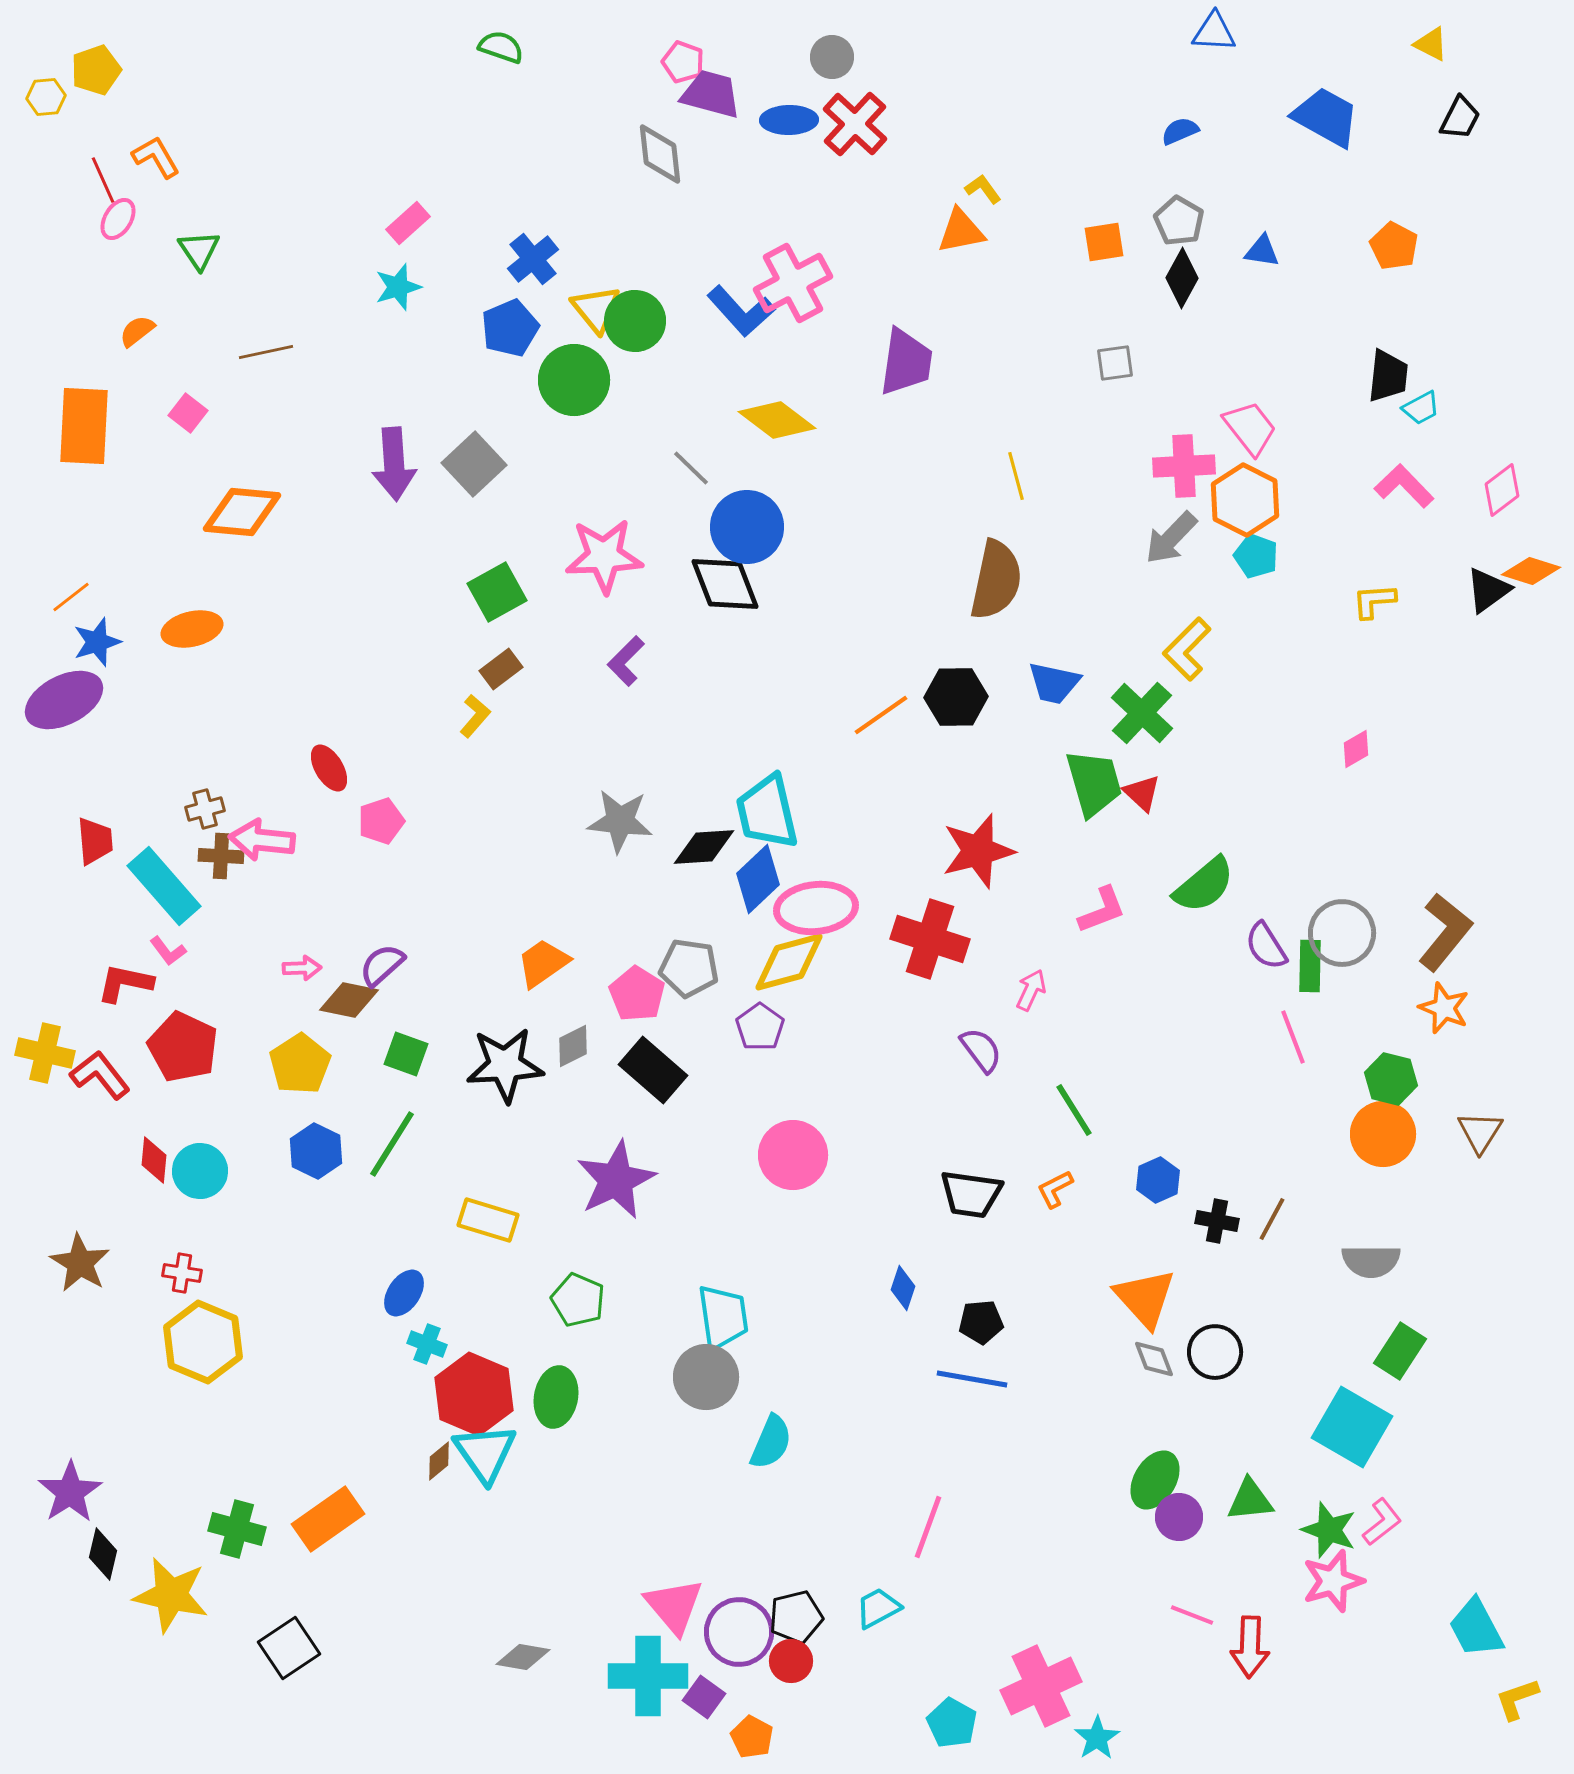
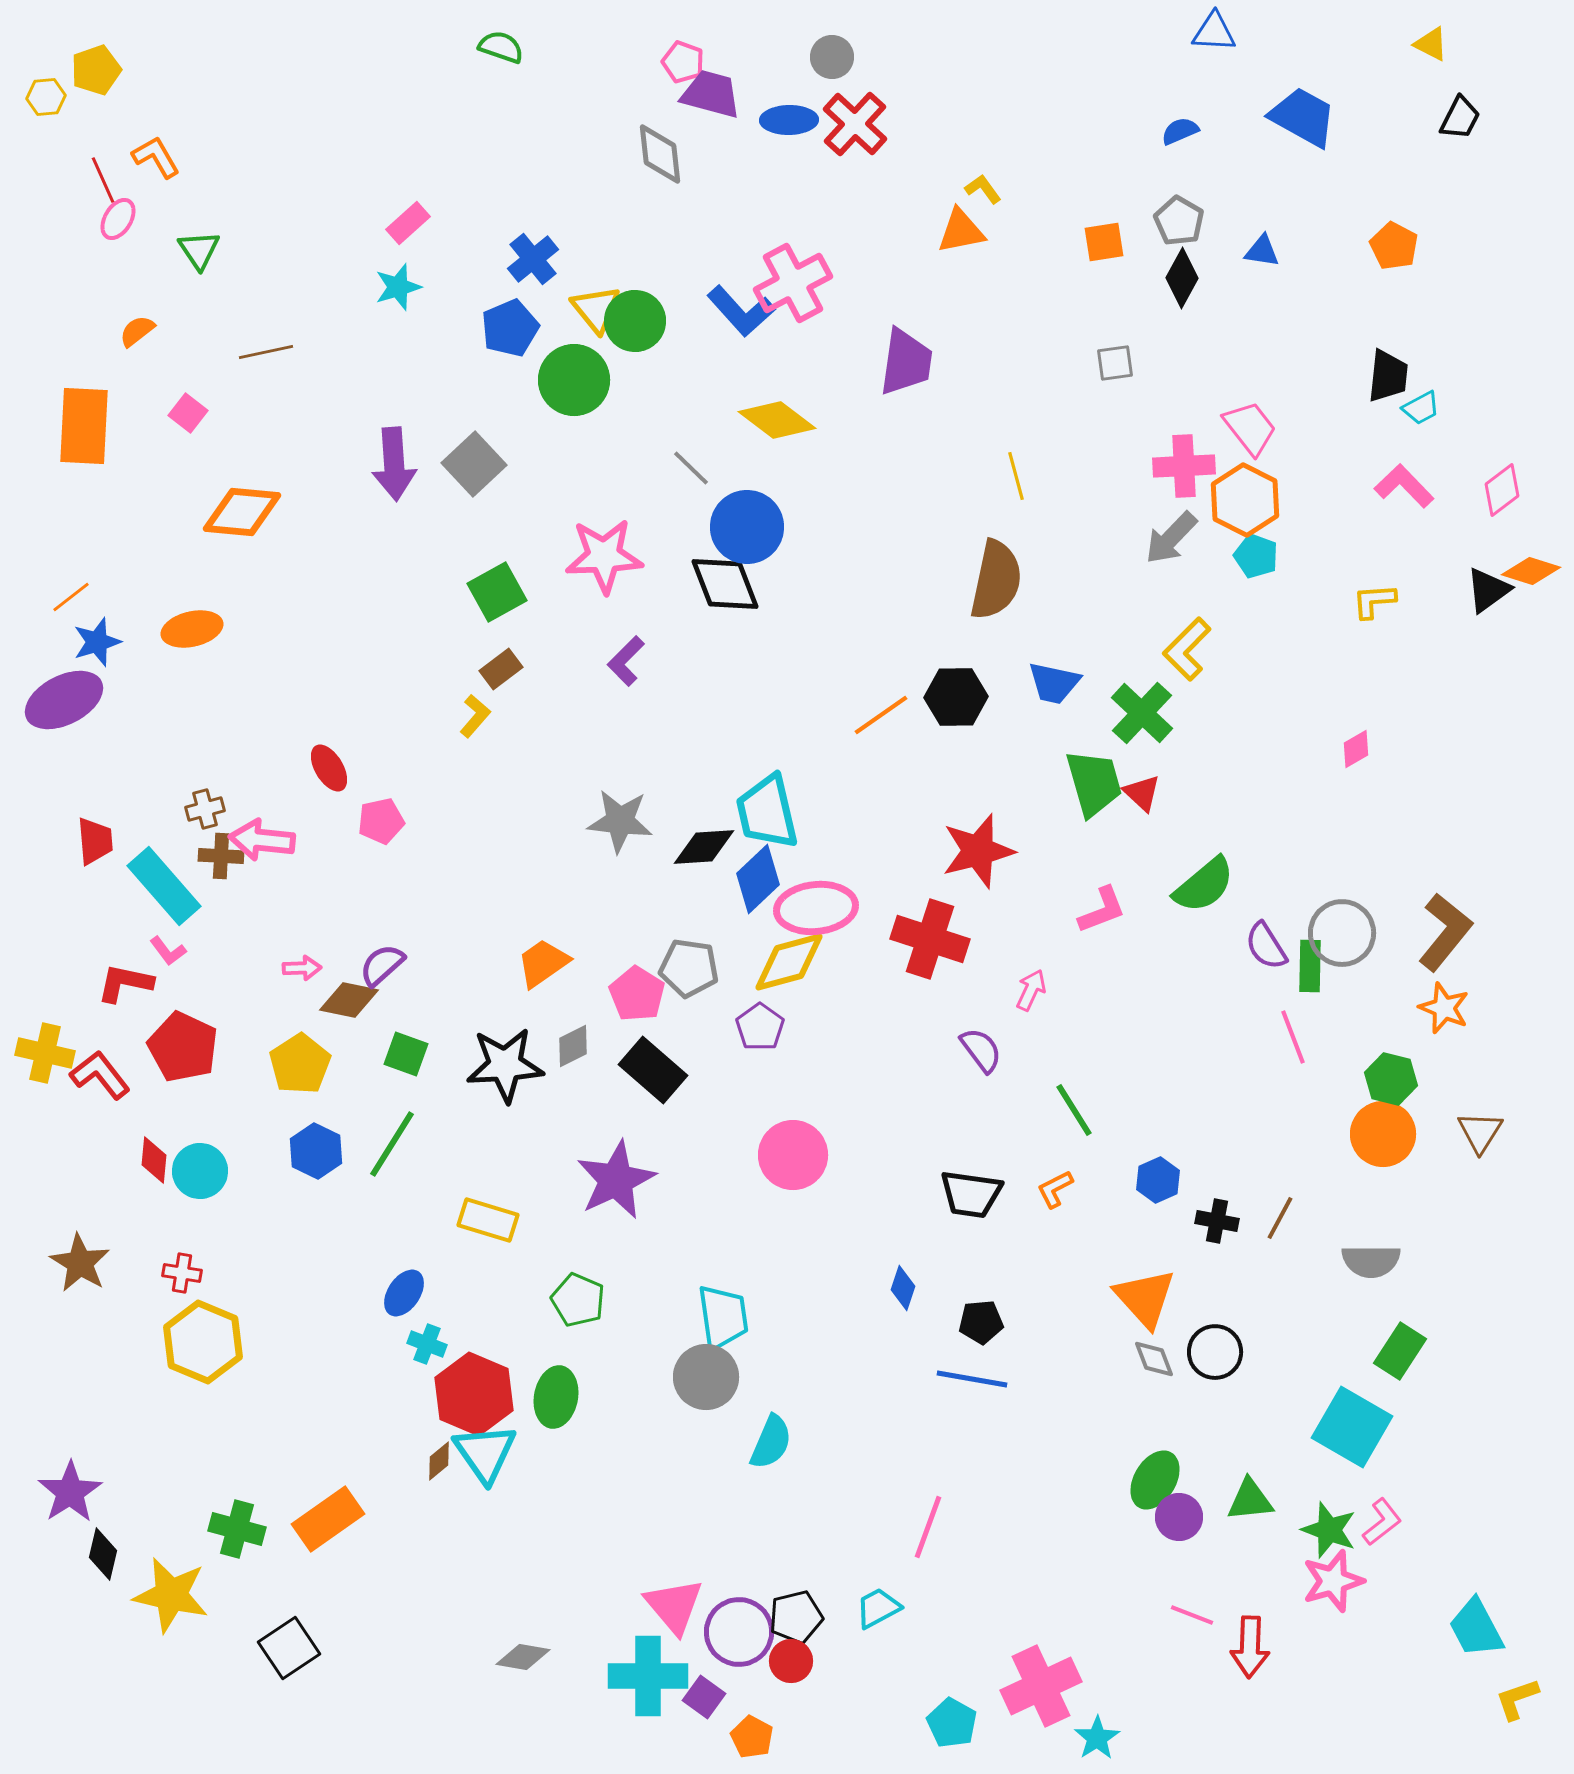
blue trapezoid at (1326, 117): moved 23 px left
pink pentagon at (381, 821): rotated 6 degrees clockwise
brown line at (1272, 1219): moved 8 px right, 1 px up
